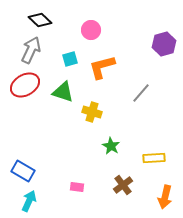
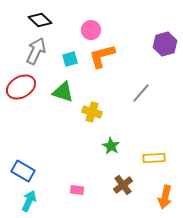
purple hexagon: moved 1 px right
gray arrow: moved 5 px right, 1 px down
orange L-shape: moved 11 px up
red ellipse: moved 4 px left, 2 px down
pink rectangle: moved 3 px down
